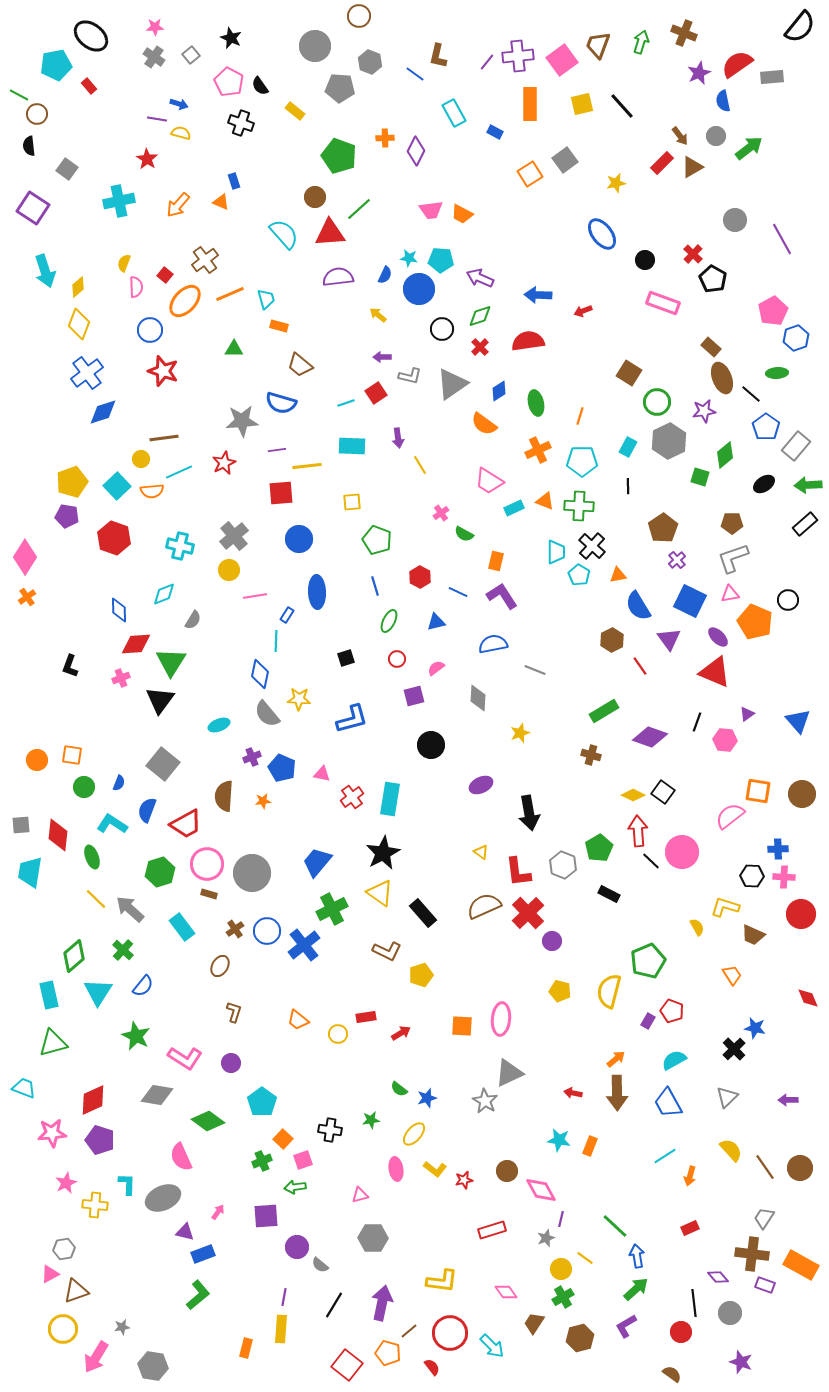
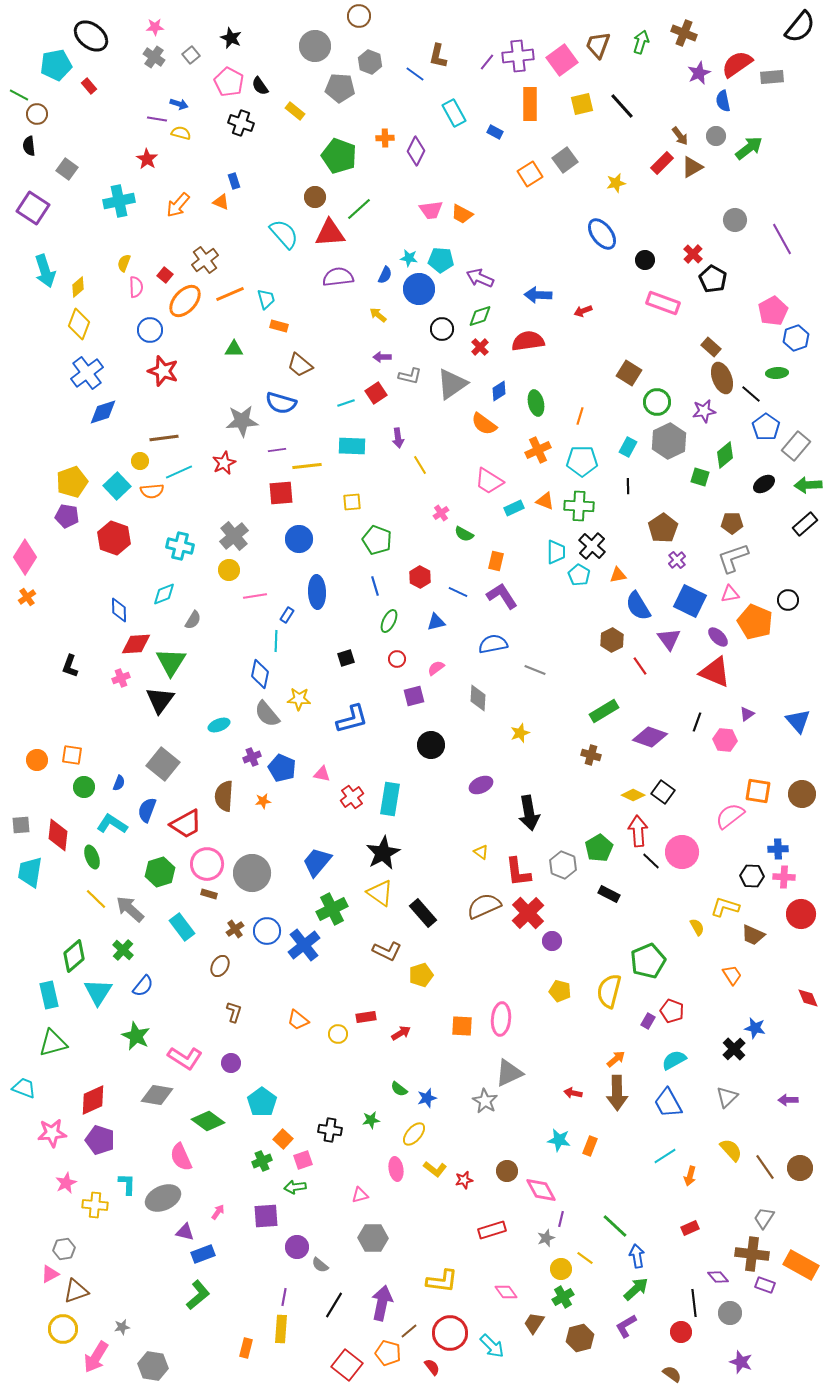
yellow circle at (141, 459): moved 1 px left, 2 px down
